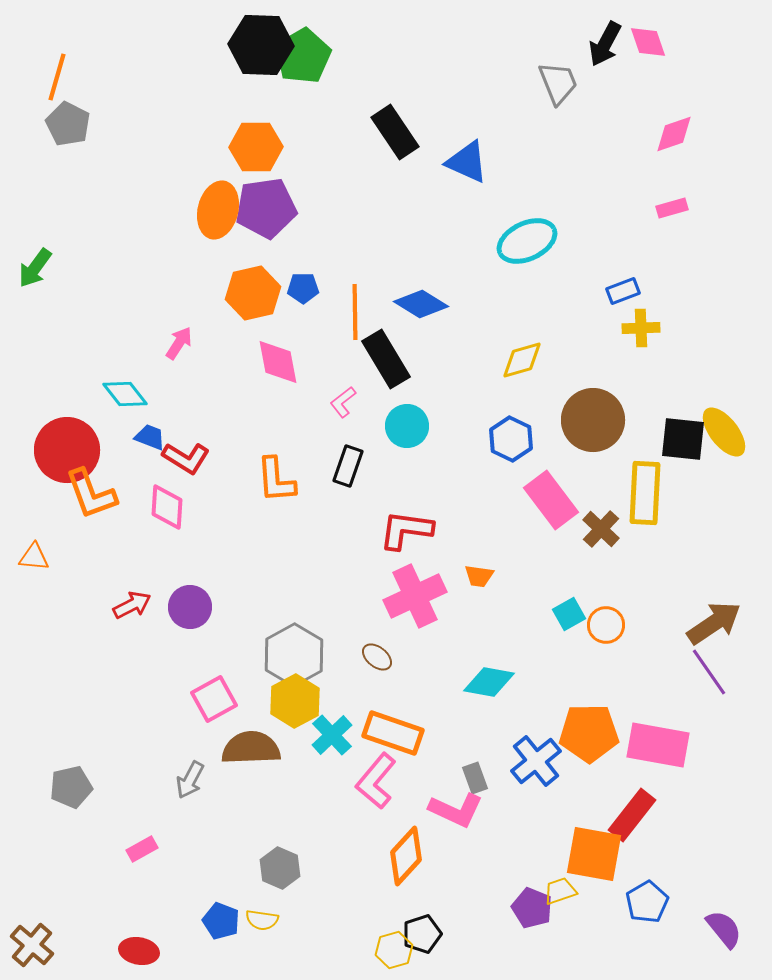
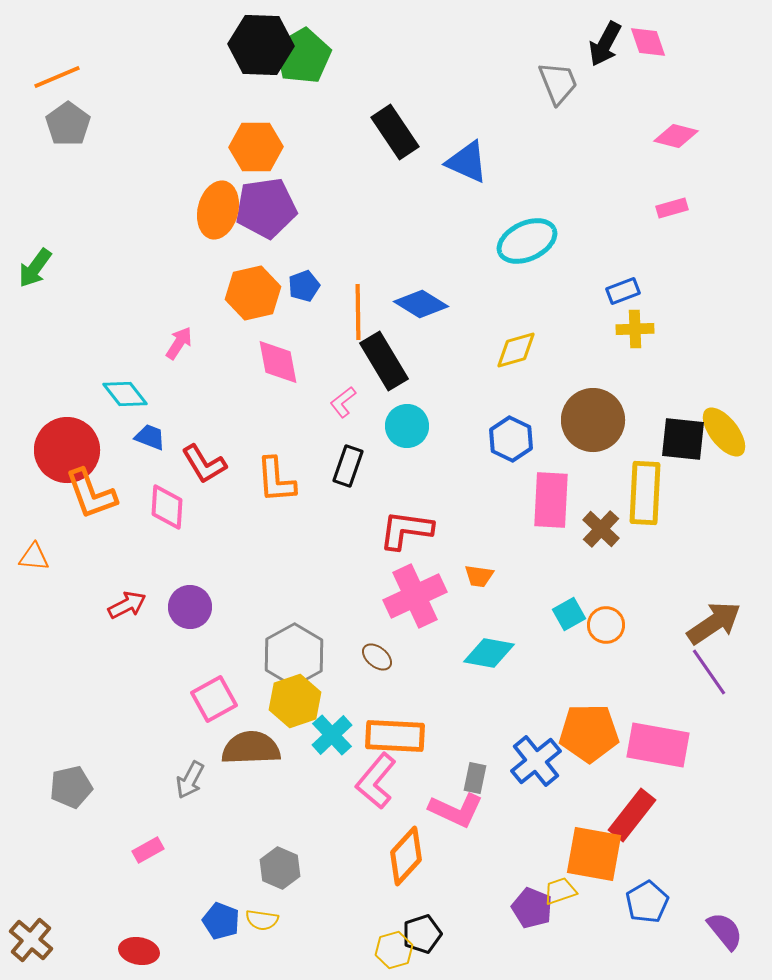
orange line at (57, 77): rotated 51 degrees clockwise
gray pentagon at (68, 124): rotated 9 degrees clockwise
pink diamond at (674, 134): moved 2 px right, 2 px down; rotated 33 degrees clockwise
blue pentagon at (303, 288): moved 1 px right, 2 px up; rotated 20 degrees counterclockwise
orange line at (355, 312): moved 3 px right
yellow cross at (641, 328): moved 6 px left, 1 px down
black rectangle at (386, 359): moved 2 px left, 2 px down
yellow diamond at (522, 360): moved 6 px left, 10 px up
red L-shape at (186, 458): moved 18 px right, 6 px down; rotated 27 degrees clockwise
pink rectangle at (551, 500): rotated 40 degrees clockwise
red arrow at (132, 605): moved 5 px left
cyan diamond at (489, 682): moved 29 px up
yellow hexagon at (295, 701): rotated 9 degrees clockwise
orange rectangle at (393, 733): moved 2 px right, 3 px down; rotated 16 degrees counterclockwise
gray rectangle at (475, 778): rotated 32 degrees clockwise
pink rectangle at (142, 849): moved 6 px right, 1 px down
purple semicircle at (724, 929): moved 1 px right, 2 px down
brown cross at (32, 945): moved 1 px left, 5 px up
